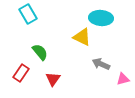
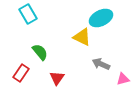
cyan ellipse: rotated 30 degrees counterclockwise
red triangle: moved 4 px right, 1 px up
